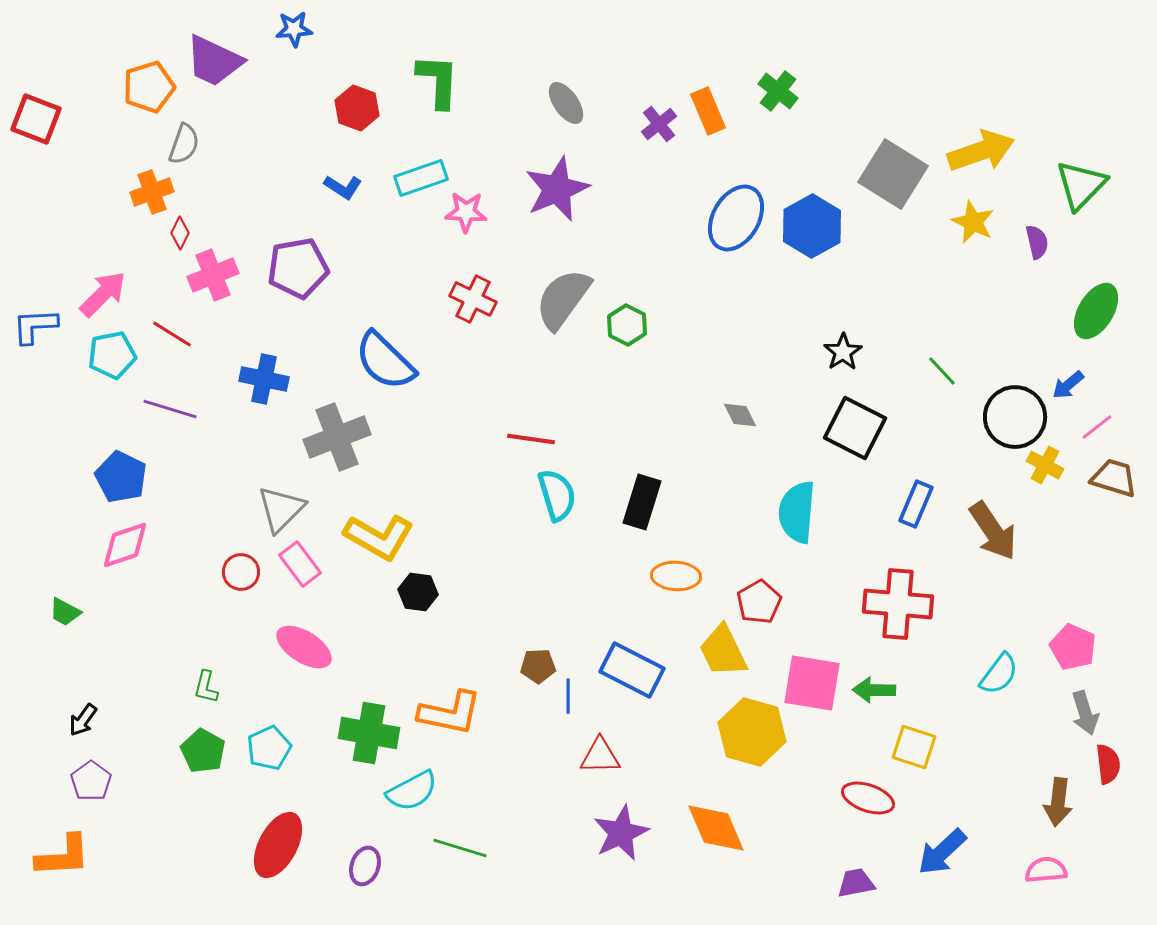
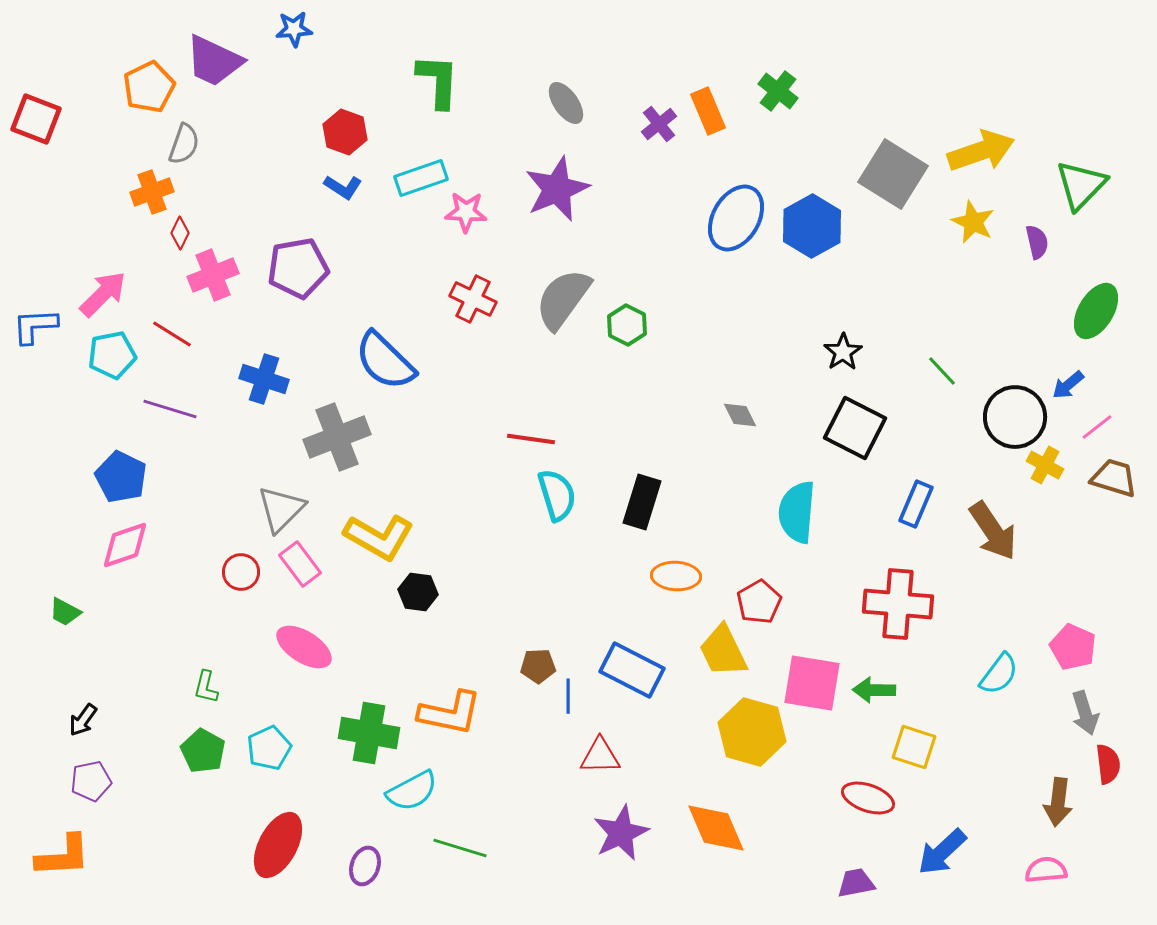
orange pentagon at (149, 87): rotated 9 degrees counterclockwise
red hexagon at (357, 108): moved 12 px left, 24 px down
blue cross at (264, 379): rotated 6 degrees clockwise
purple pentagon at (91, 781): rotated 24 degrees clockwise
